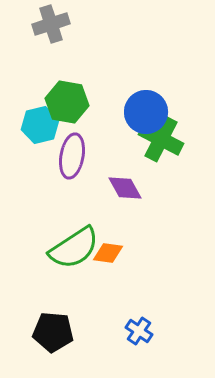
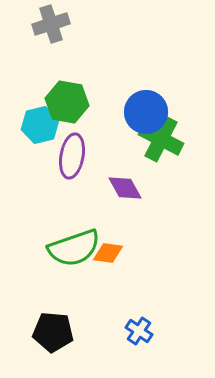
green semicircle: rotated 14 degrees clockwise
